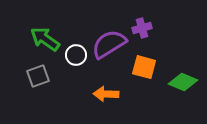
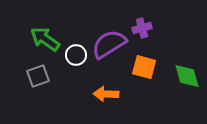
green diamond: moved 4 px right, 6 px up; rotated 52 degrees clockwise
